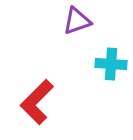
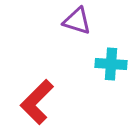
purple triangle: rotated 36 degrees clockwise
